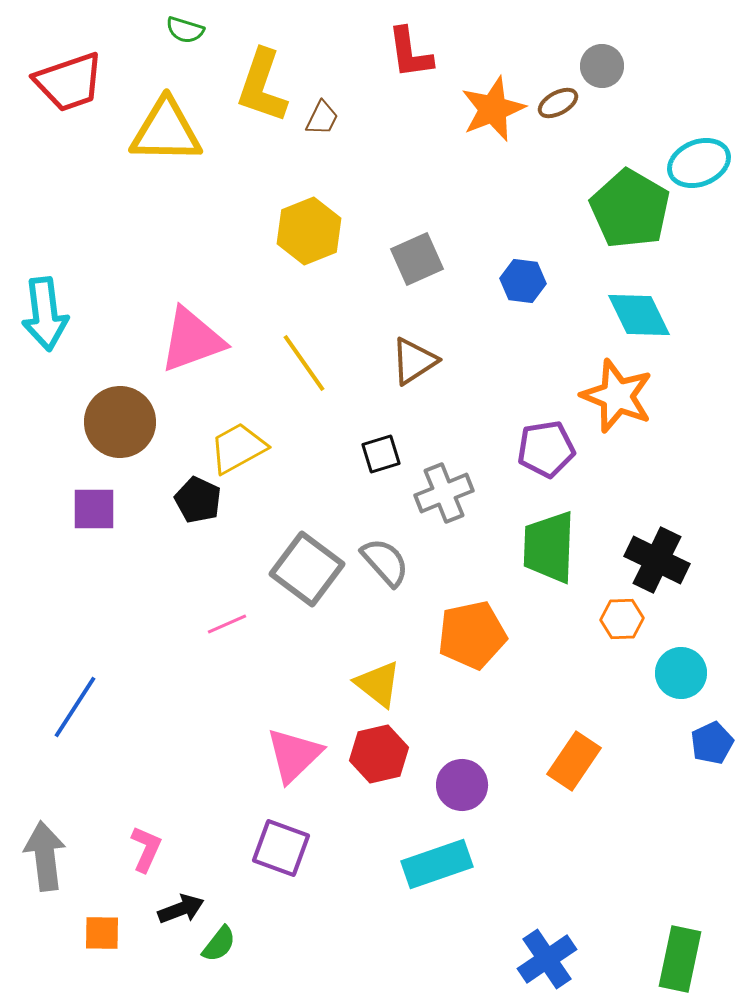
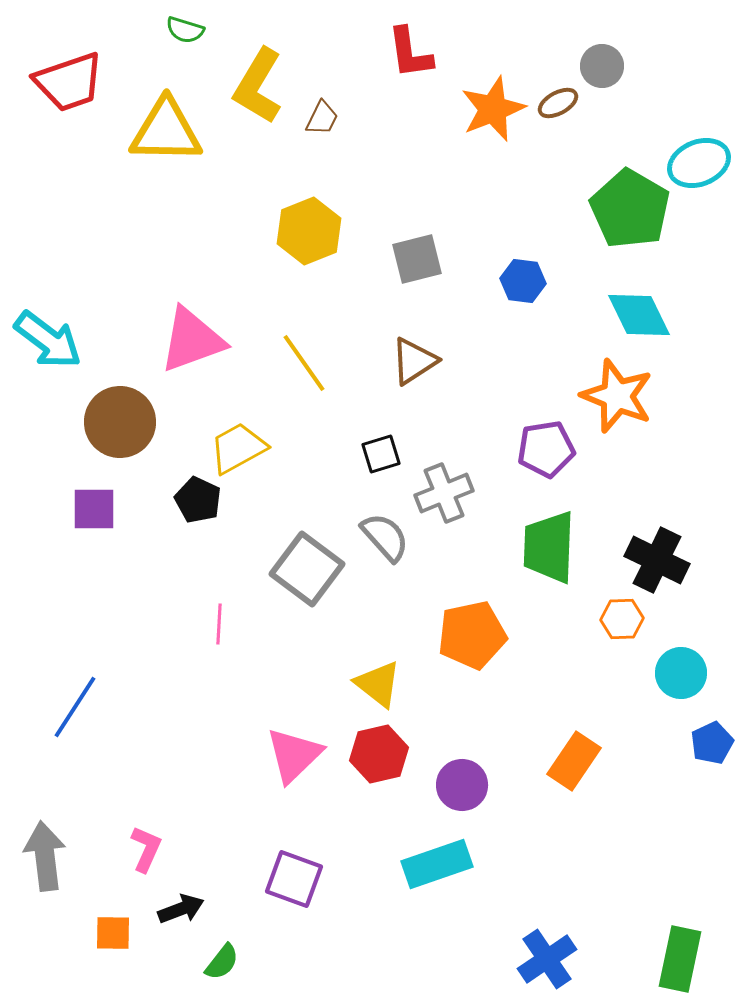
yellow L-shape at (262, 86): moved 4 px left; rotated 12 degrees clockwise
gray square at (417, 259): rotated 10 degrees clockwise
cyan arrow at (45, 314): moved 3 px right, 26 px down; rotated 46 degrees counterclockwise
gray semicircle at (385, 562): moved 25 px up
pink line at (227, 624): moved 8 px left; rotated 63 degrees counterclockwise
purple square at (281, 848): moved 13 px right, 31 px down
orange square at (102, 933): moved 11 px right
green semicircle at (219, 944): moved 3 px right, 18 px down
